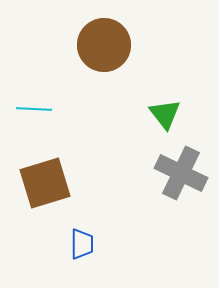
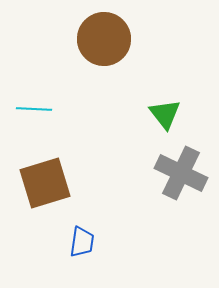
brown circle: moved 6 px up
blue trapezoid: moved 2 px up; rotated 8 degrees clockwise
